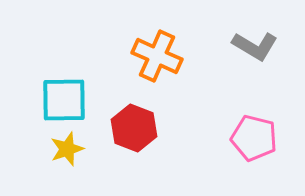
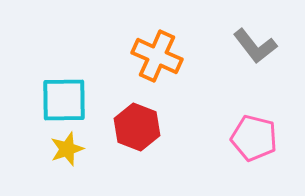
gray L-shape: rotated 21 degrees clockwise
red hexagon: moved 3 px right, 1 px up
